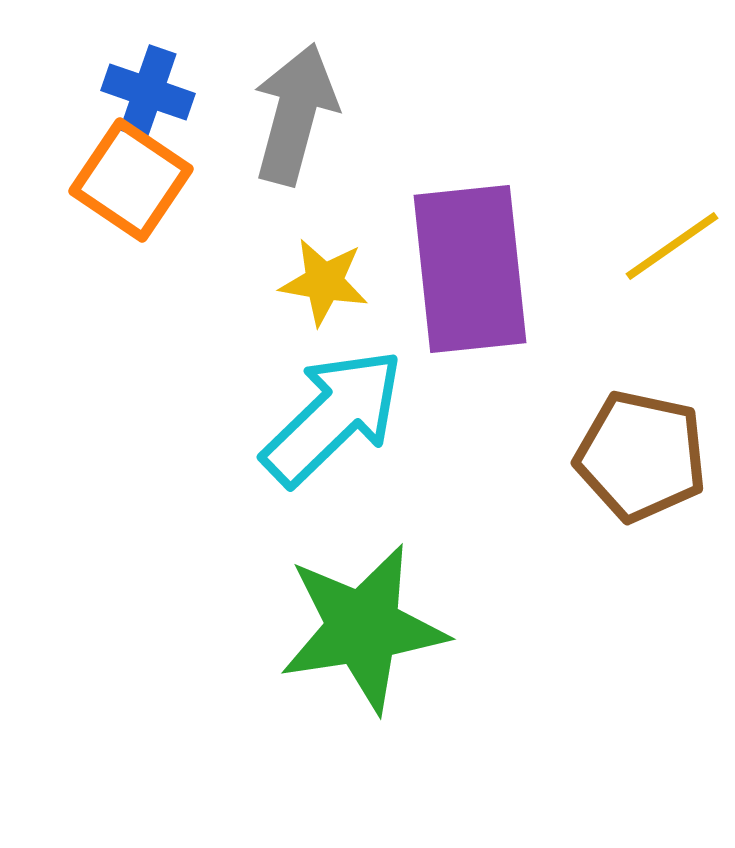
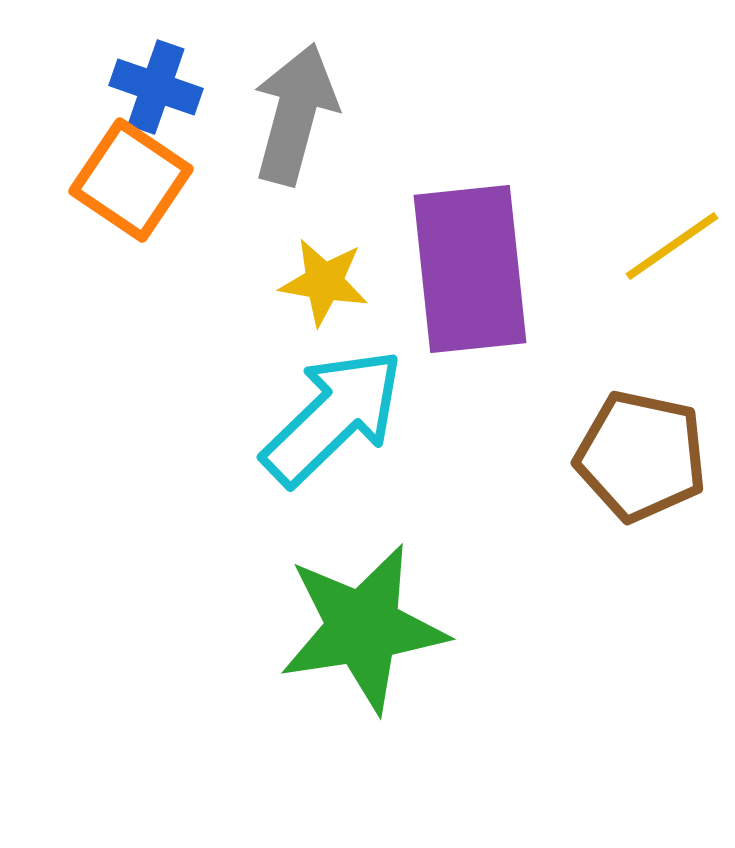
blue cross: moved 8 px right, 5 px up
